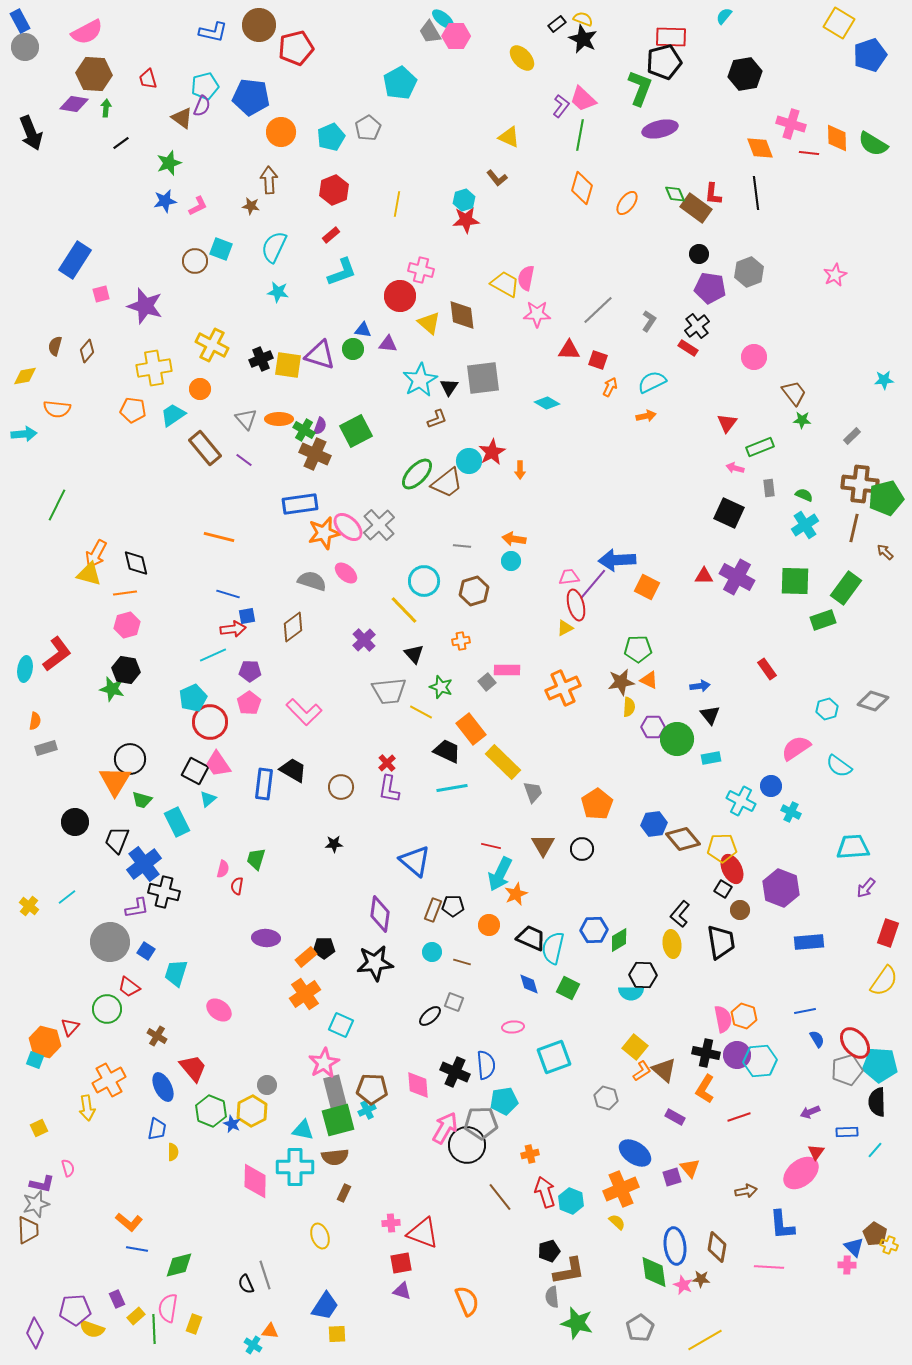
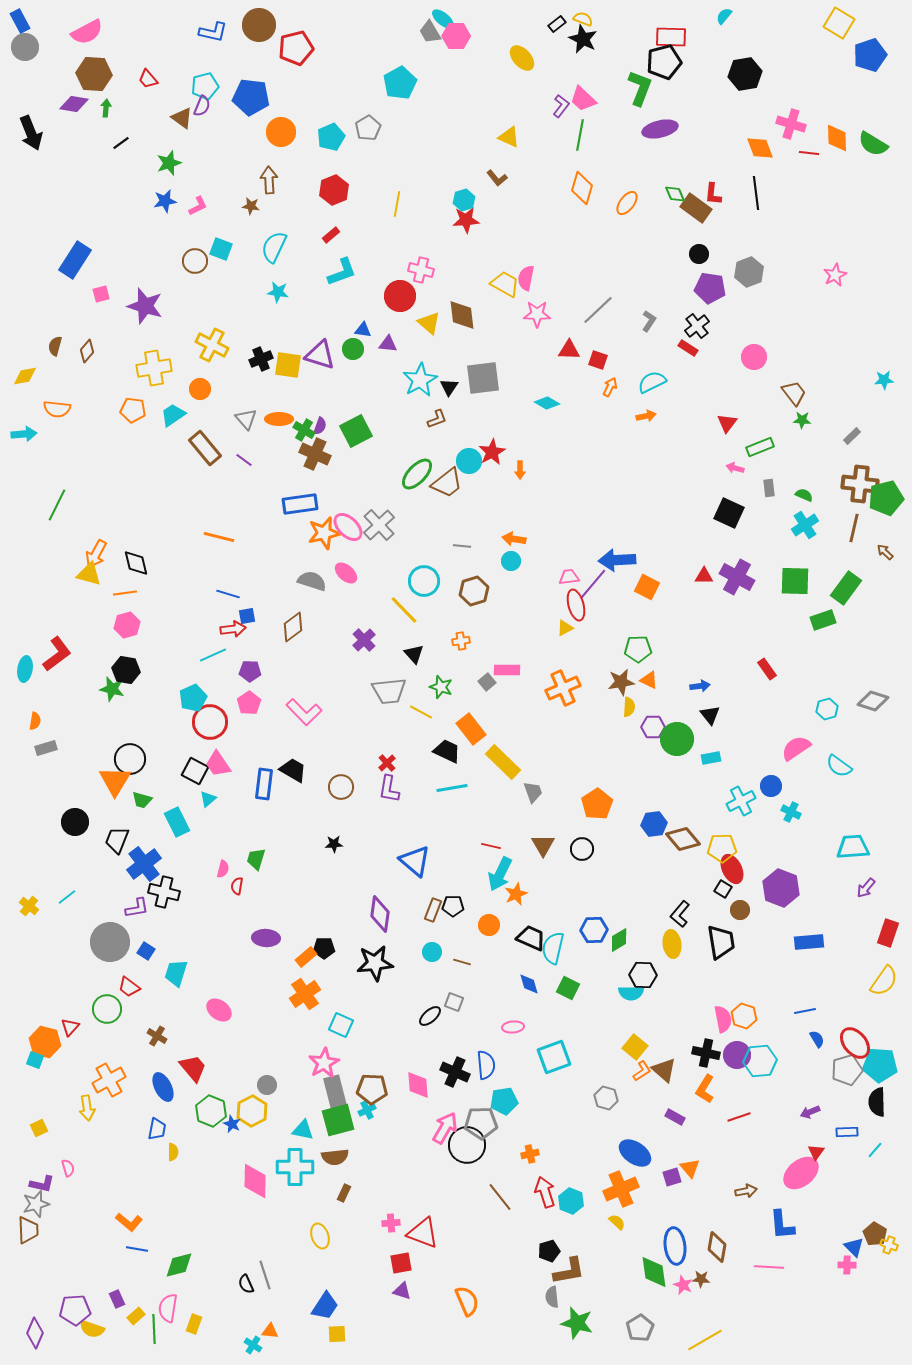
red trapezoid at (148, 79): rotated 25 degrees counterclockwise
cyan cross at (741, 801): rotated 36 degrees clockwise
